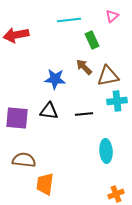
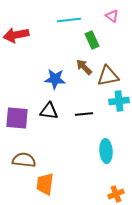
pink triangle: rotated 40 degrees counterclockwise
cyan cross: moved 2 px right
